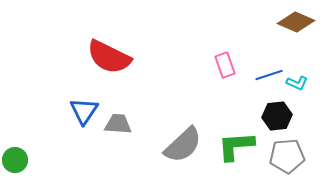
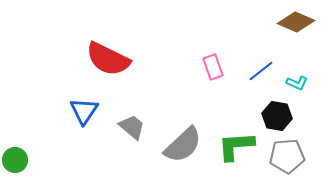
red semicircle: moved 1 px left, 2 px down
pink rectangle: moved 12 px left, 2 px down
blue line: moved 8 px left, 4 px up; rotated 20 degrees counterclockwise
black hexagon: rotated 16 degrees clockwise
gray trapezoid: moved 14 px right, 3 px down; rotated 36 degrees clockwise
